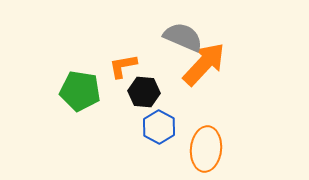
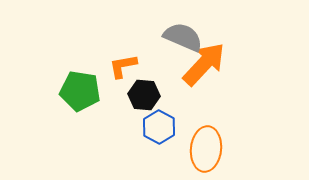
black hexagon: moved 3 px down
